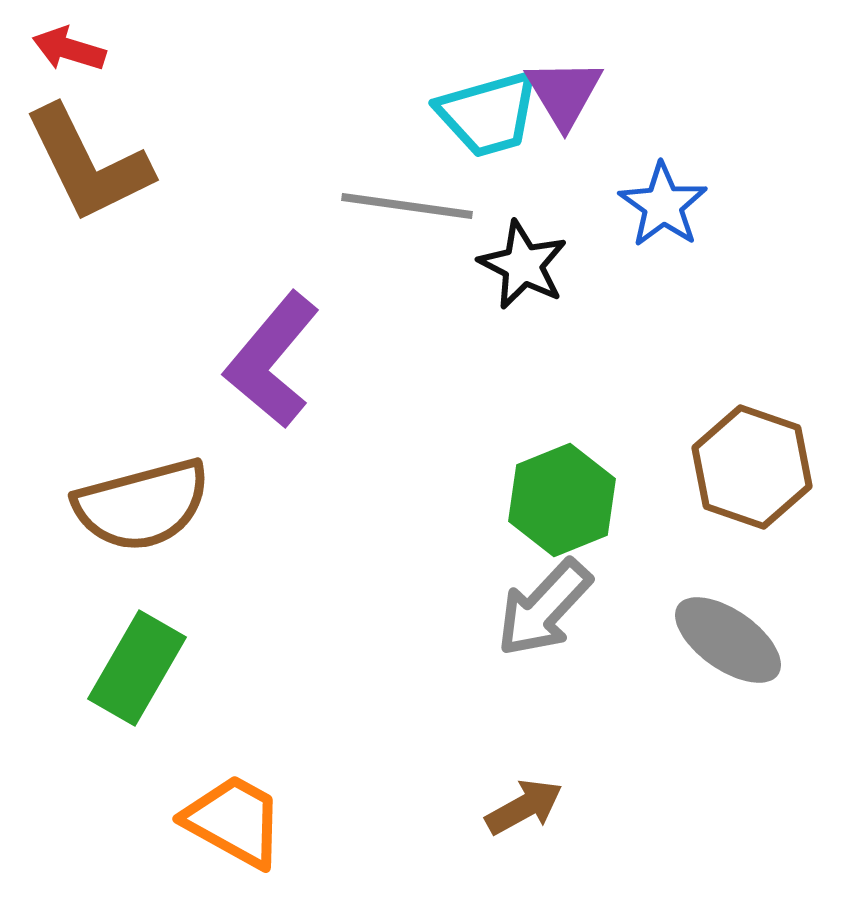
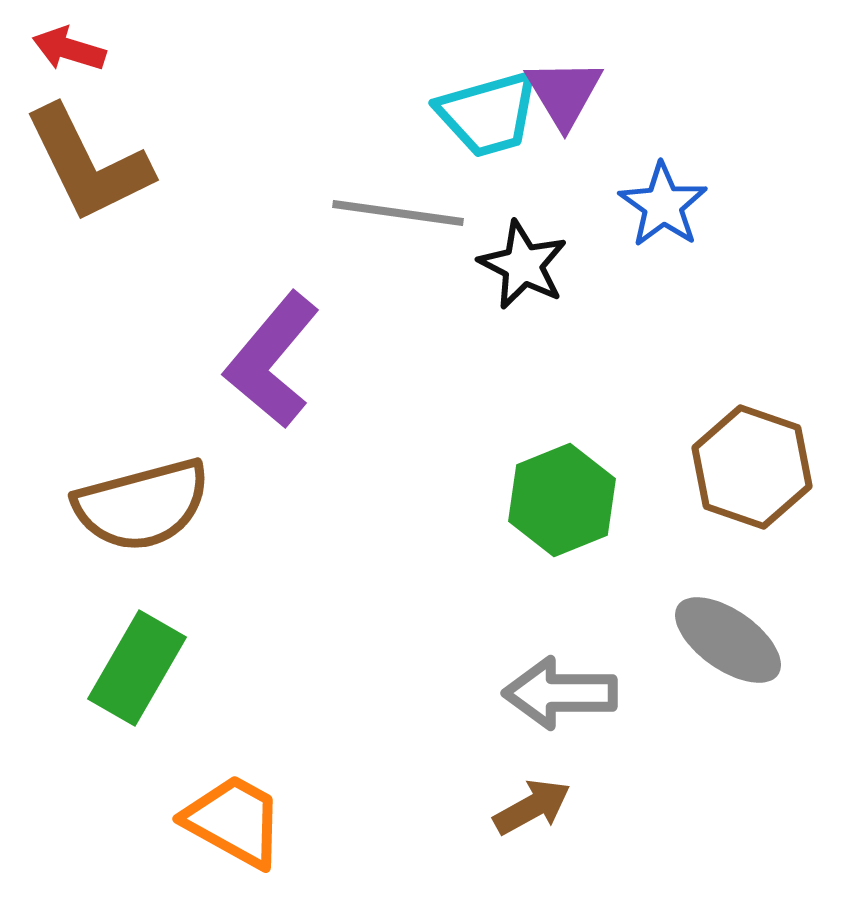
gray line: moved 9 px left, 7 px down
gray arrow: moved 16 px right, 85 px down; rotated 47 degrees clockwise
brown arrow: moved 8 px right
